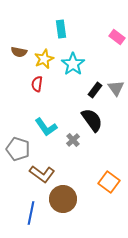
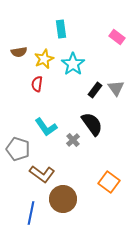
brown semicircle: rotated 21 degrees counterclockwise
black semicircle: moved 4 px down
